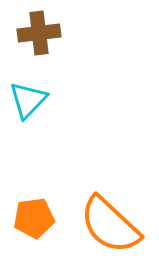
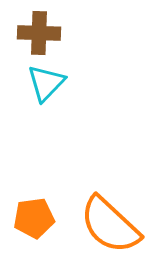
brown cross: rotated 9 degrees clockwise
cyan triangle: moved 18 px right, 17 px up
